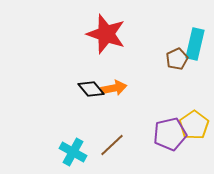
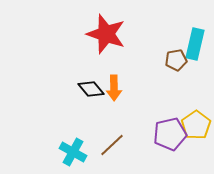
brown pentagon: moved 1 px left, 1 px down; rotated 15 degrees clockwise
orange arrow: rotated 100 degrees clockwise
yellow pentagon: moved 2 px right
